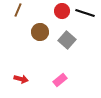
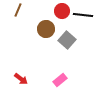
black line: moved 2 px left, 2 px down; rotated 12 degrees counterclockwise
brown circle: moved 6 px right, 3 px up
red arrow: rotated 24 degrees clockwise
